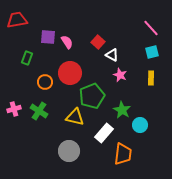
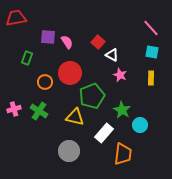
red trapezoid: moved 1 px left, 2 px up
cyan square: rotated 24 degrees clockwise
